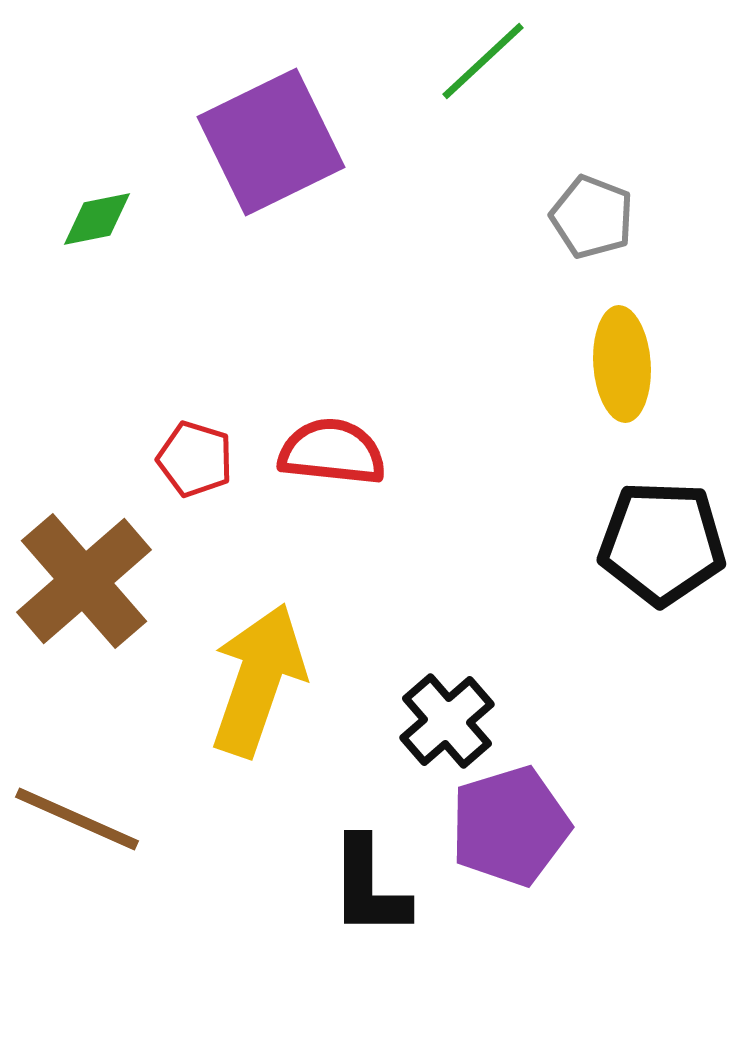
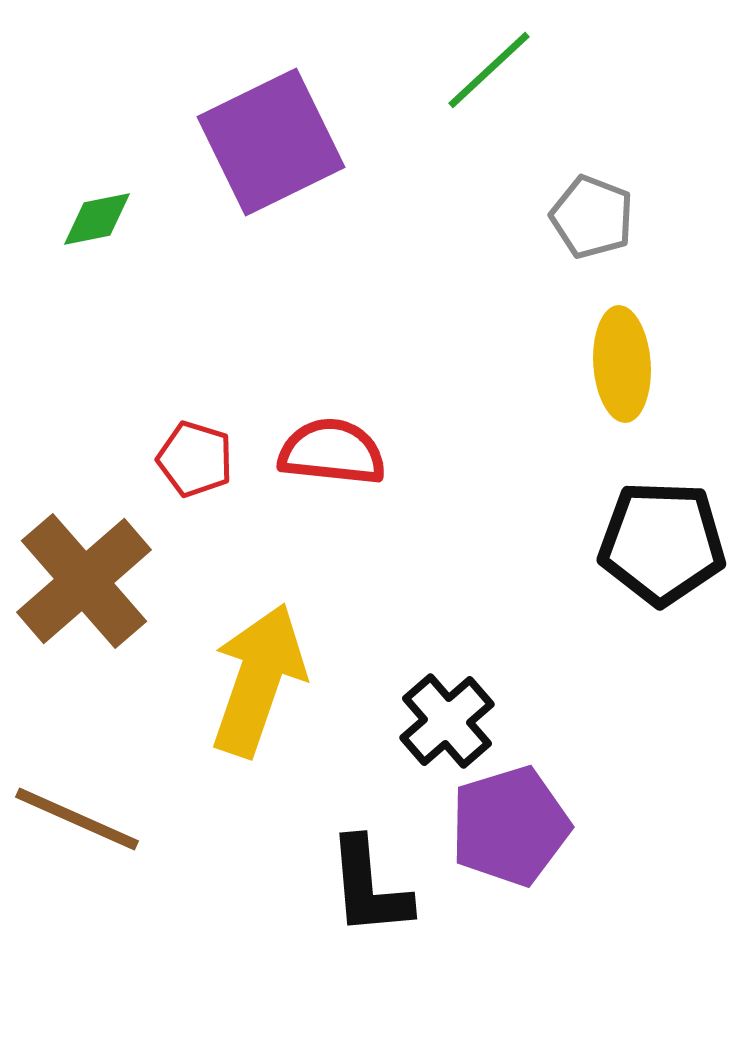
green line: moved 6 px right, 9 px down
black L-shape: rotated 5 degrees counterclockwise
